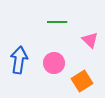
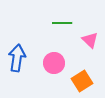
green line: moved 5 px right, 1 px down
blue arrow: moved 2 px left, 2 px up
